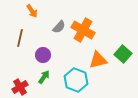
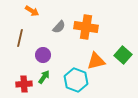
orange arrow: rotated 24 degrees counterclockwise
orange cross: moved 3 px right, 3 px up; rotated 20 degrees counterclockwise
green square: moved 1 px down
orange triangle: moved 2 px left, 1 px down
red cross: moved 4 px right, 3 px up; rotated 28 degrees clockwise
